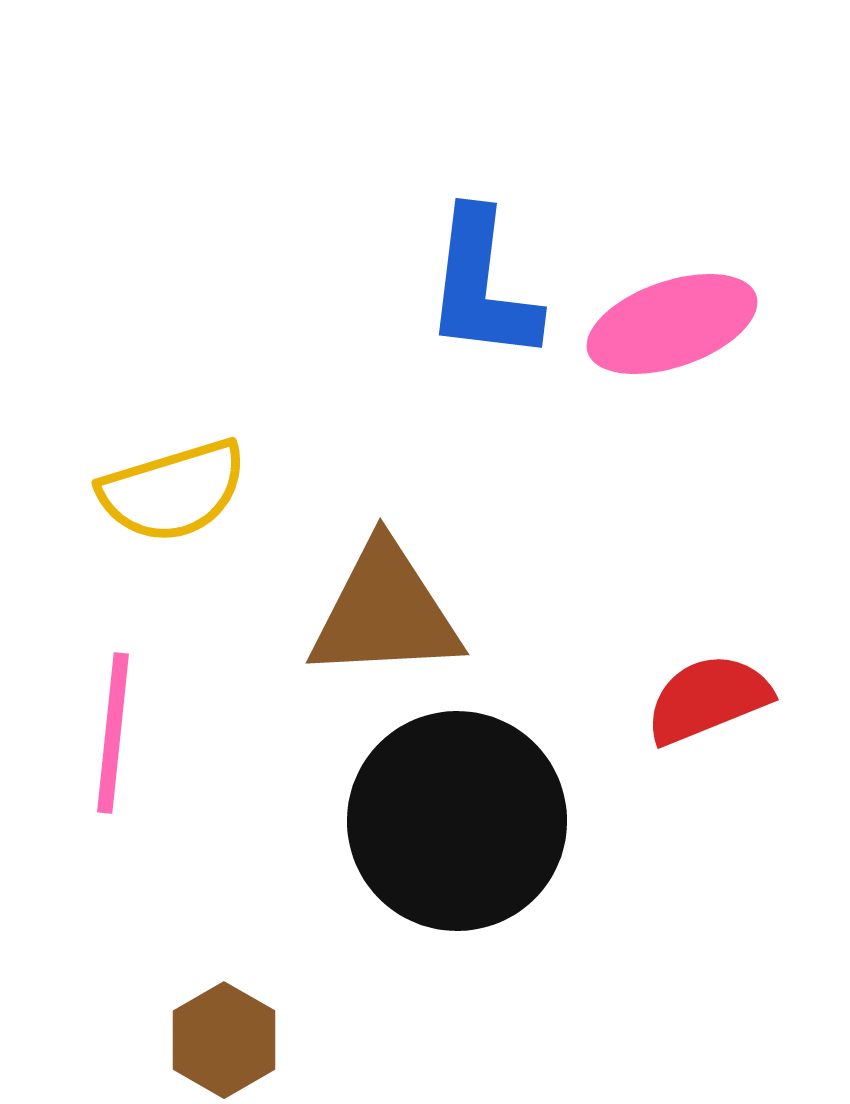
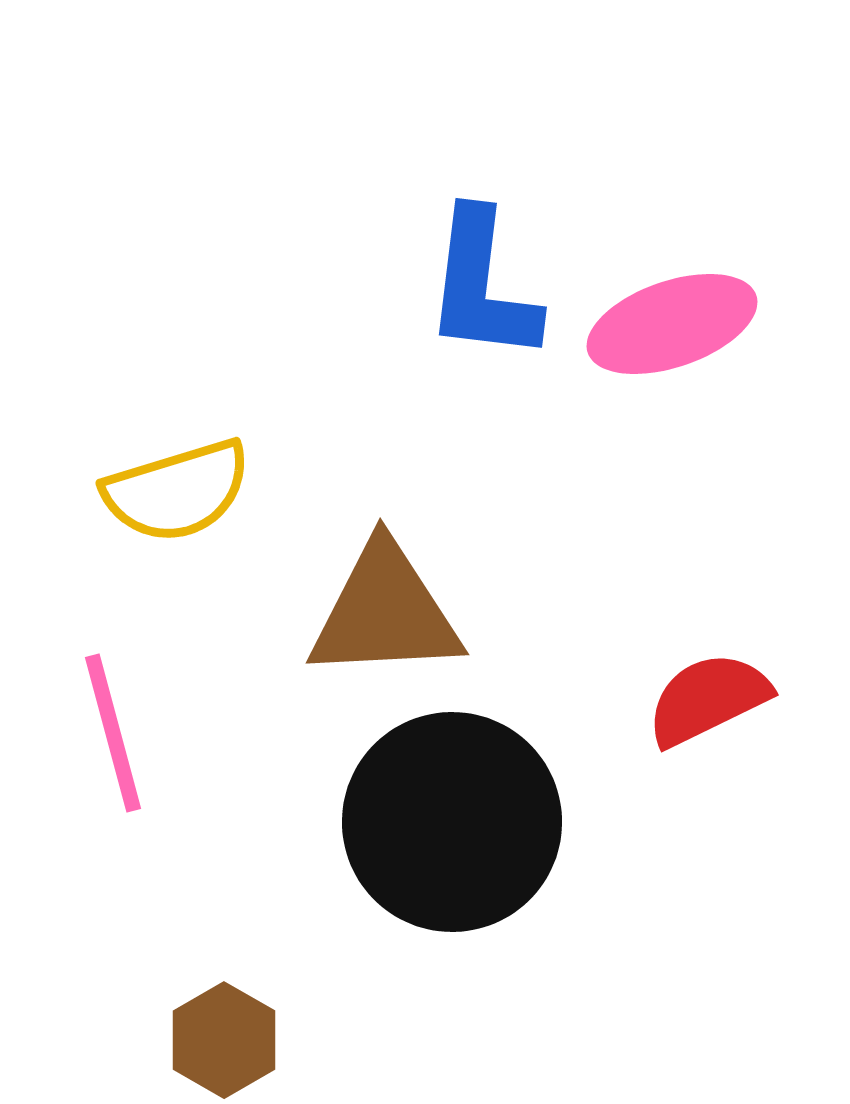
yellow semicircle: moved 4 px right
red semicircle: rotated 4 degrees counterclockwise
pink line: rotated 21 degrees counterclockwise
black circle: moved 5 px left, 1 px down
